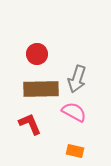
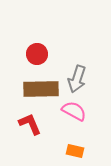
pink semicircle: moved 1 px up
